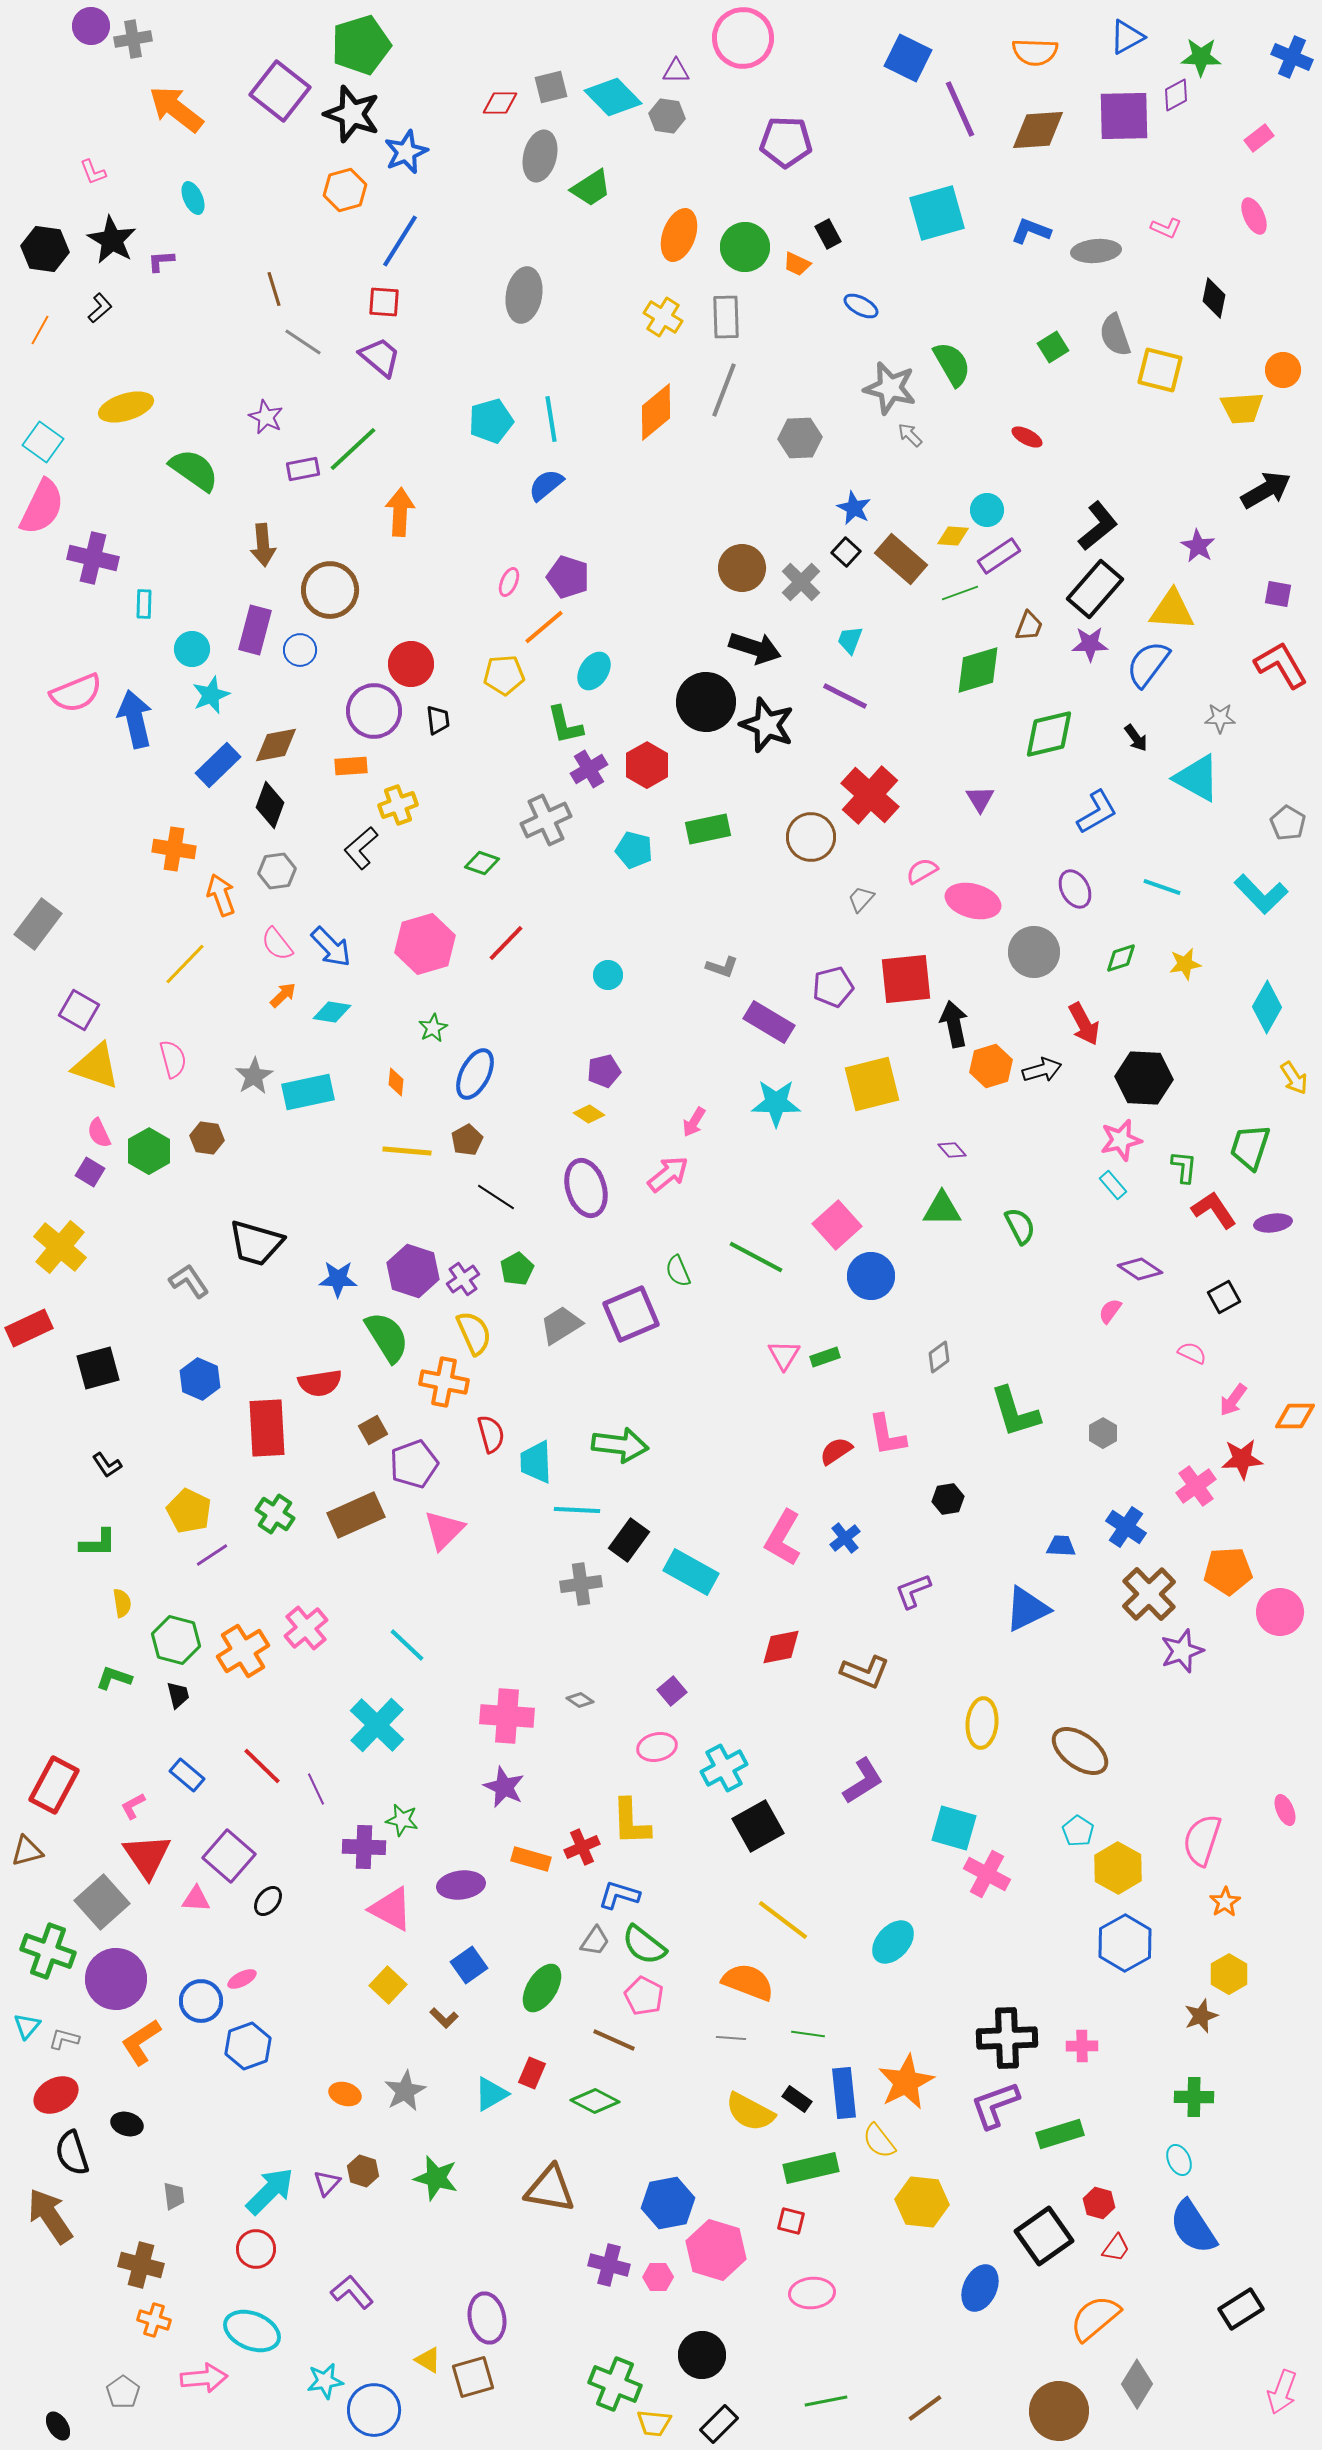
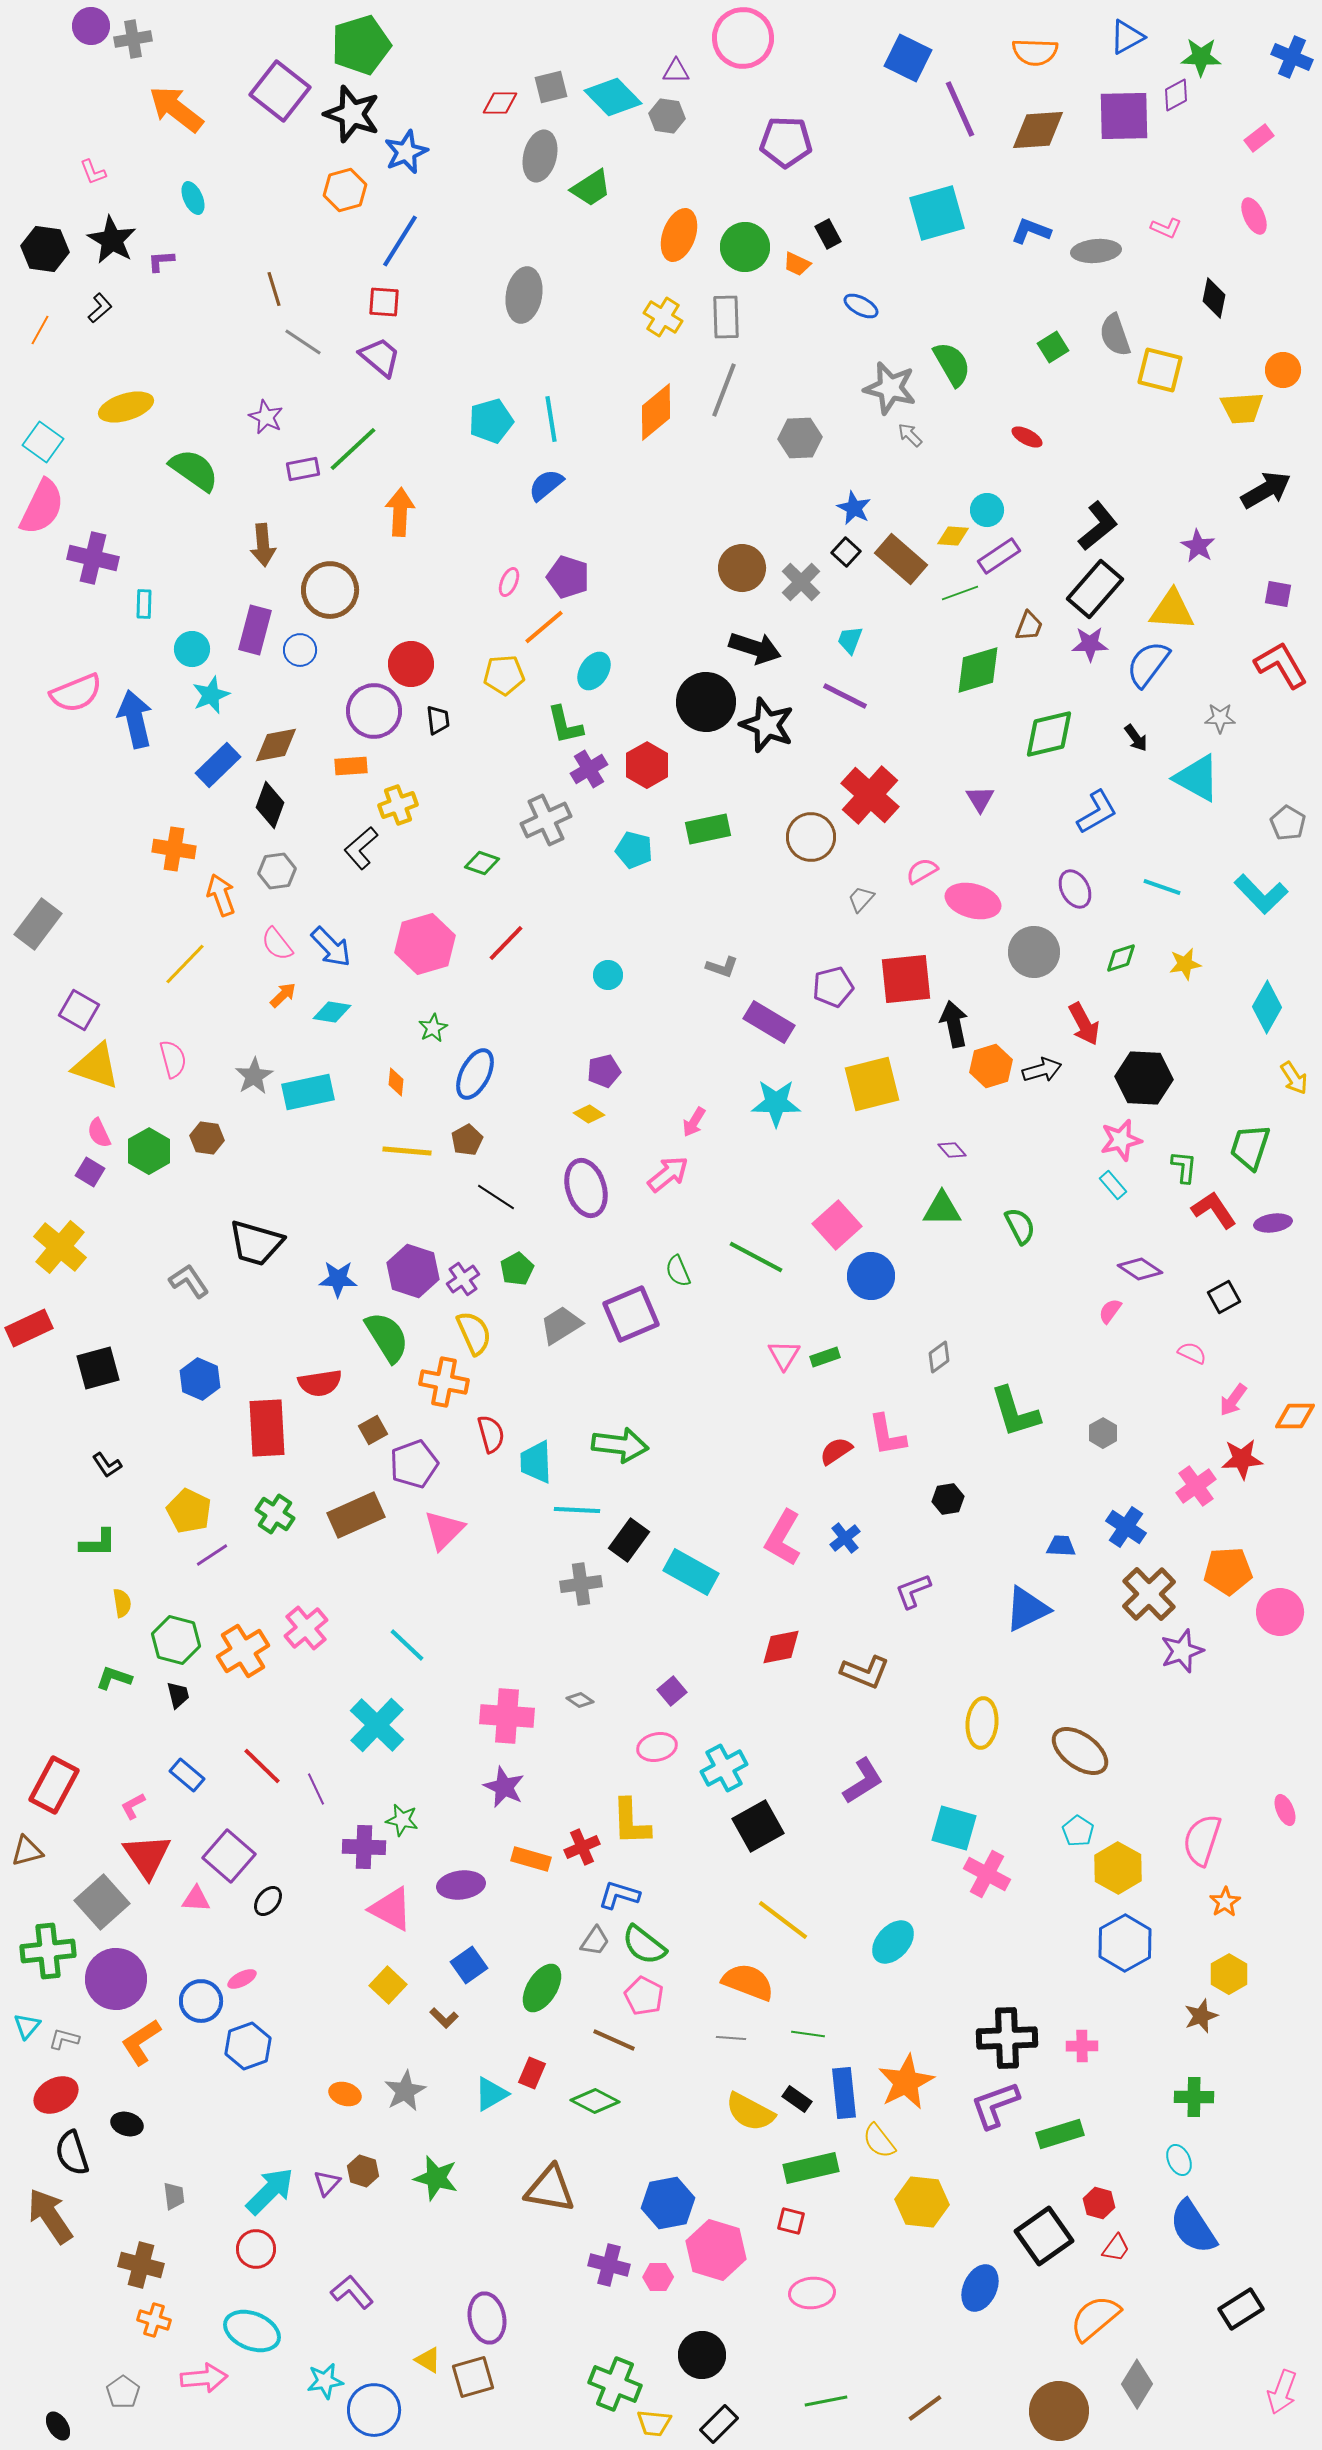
green cross at (48, 1951): rotated 26 degrees counterclockwise
